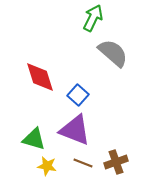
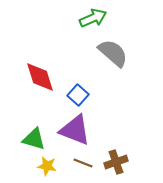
green arrow: rotated 40 degrees clockwise
